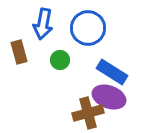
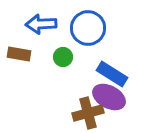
blue arrow: moved 2 px left; rotated 76 degrees clockwise
brown rectangle: moved 2 px down; rotated 65 degrees counterclockwise
green circle: moved 3 px right, 3 px up
blue rectangle: moved 2 px down
purple ellipse: rotated 8 degrees clockwise
